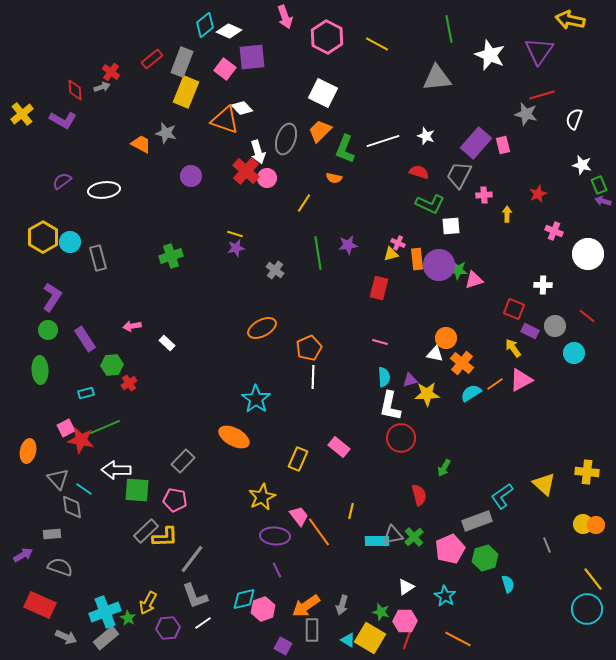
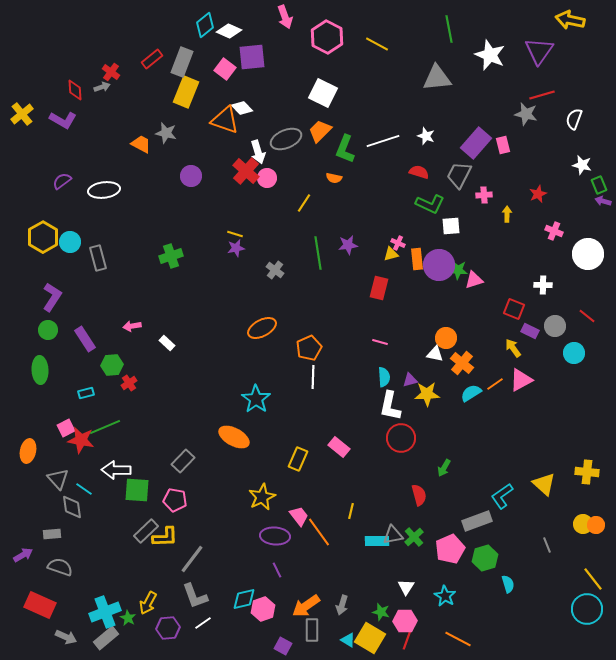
gray ellipse at (286, 139): rotated 48 degrees clockwise
white triangle at (406, 587): rotated 24 degrees counterclockwise
